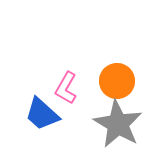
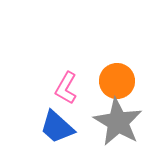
blue trapezoid: moved 15 px right, 13 px down
gray star: moved 2 px up
